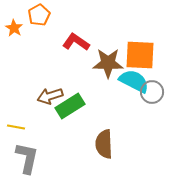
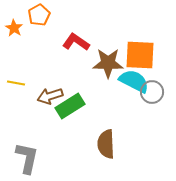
yellow line: moved 44 px up
brown semicircle: moved 2 px right
